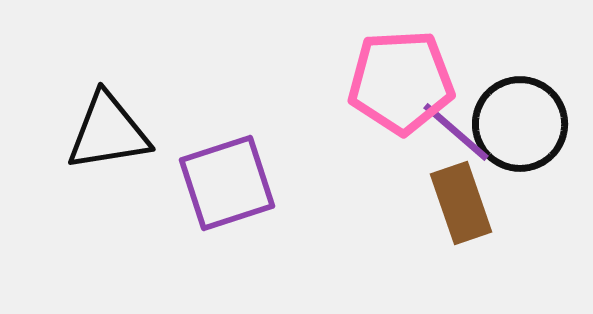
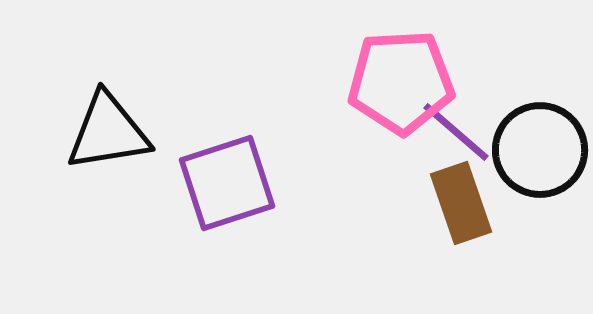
black circle: moved 20 px right, 26 px down
